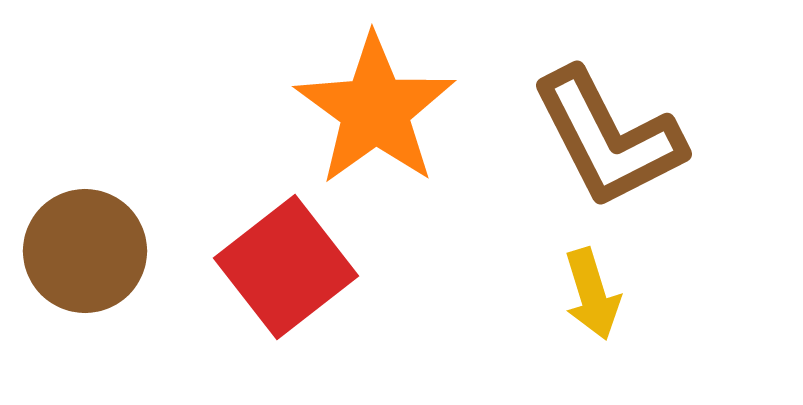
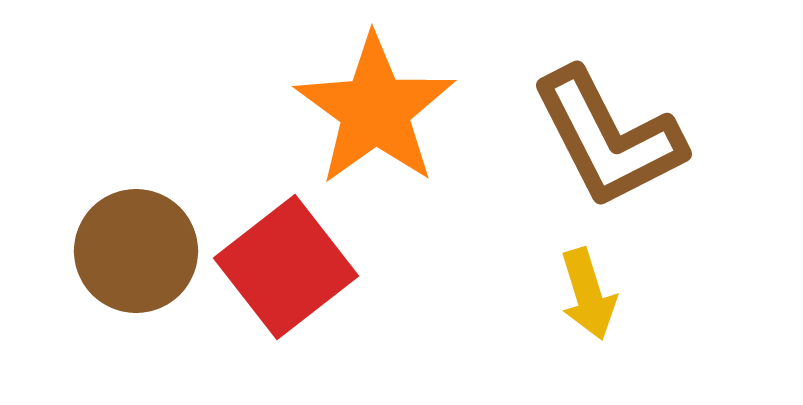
brown circle: moved 51 px right
yellow arrow: moved 4 px left
